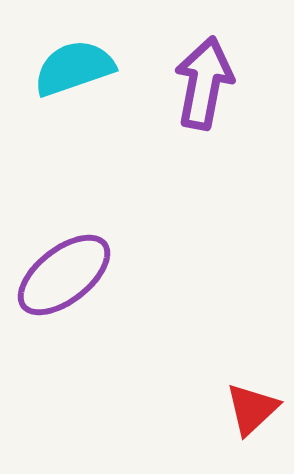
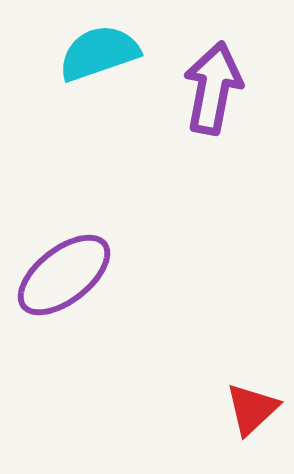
cyan semicircle: moved 25 px right, 15 px up
purple arrow: moved 9 px right, 5 px down
